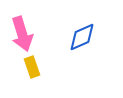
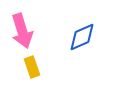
pink arrow: moved 3 px up
